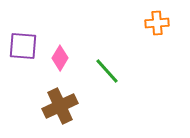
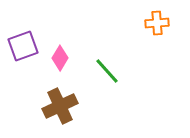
purple square: rotated 24 degrees counterclockwise
